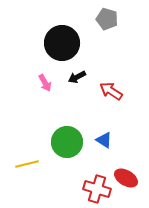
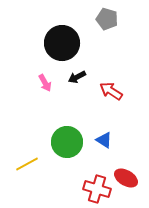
yellow line: rotated 15 degrees counterclockwise
